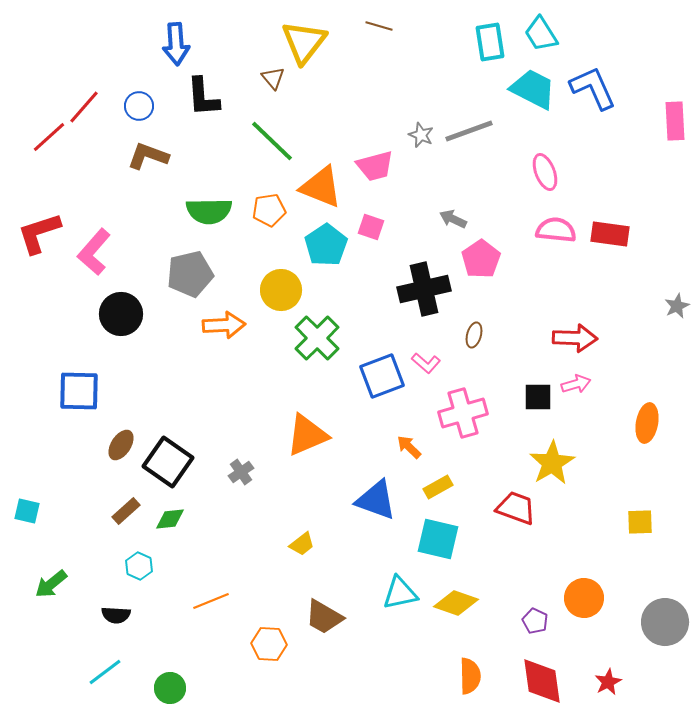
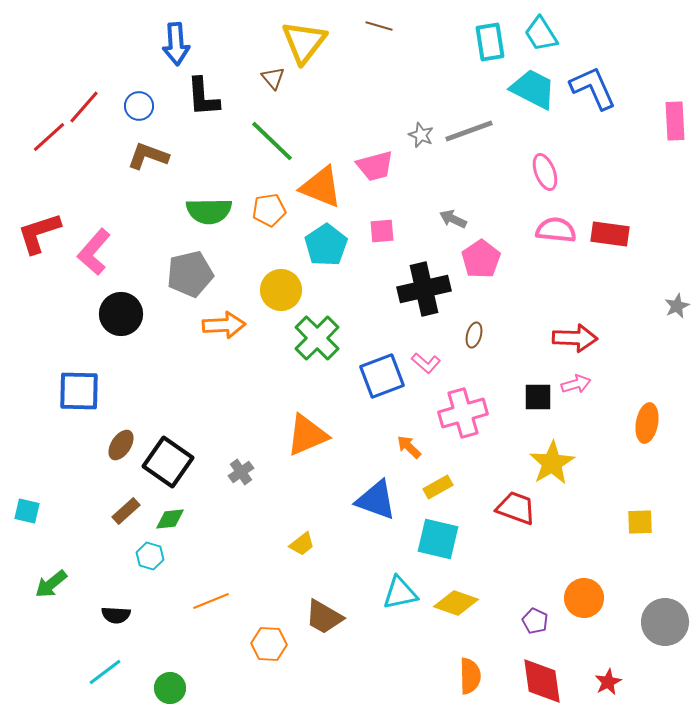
pink square at (371, 227): moved 11 px right, 4 px down; rotated 24 degrees counterclockwise
cyan hexagon at (139, 566): moved 11 px right, 10 px up; rotated 8 degrees counterclockwise
